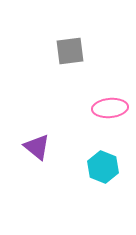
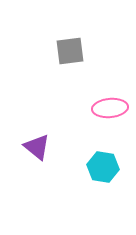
cyan hexagon: rotated 12 degrees counterclockwise
